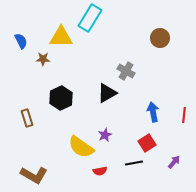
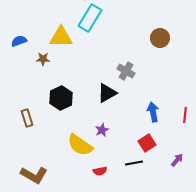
blue semicircle: moved 2 px left; rotated 84 degrees counterclockwise
red line: moved 1 px right
purple star: moved 3 px left, 5 px up
yellow semicircle: moved 1 px left, 2 px up
purple arrow: moved 3 px right, 2 px up
